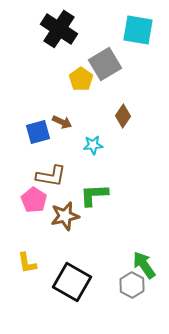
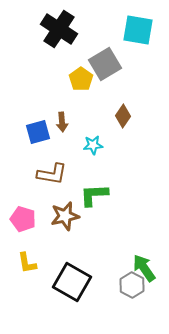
brown arrow: rotated 60 degrees clockwise
brown L-shape: moved 1 px right, 2 px up
pink pentagon: moved 11 px left, 19 px down; rotated 15 degrees counterclockwise
green arrow: moved 3 px down
